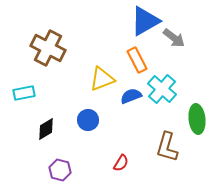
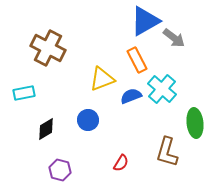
green ellipse: moved 2 px left, 4 px down
brown L-shape: moved 5 px down
